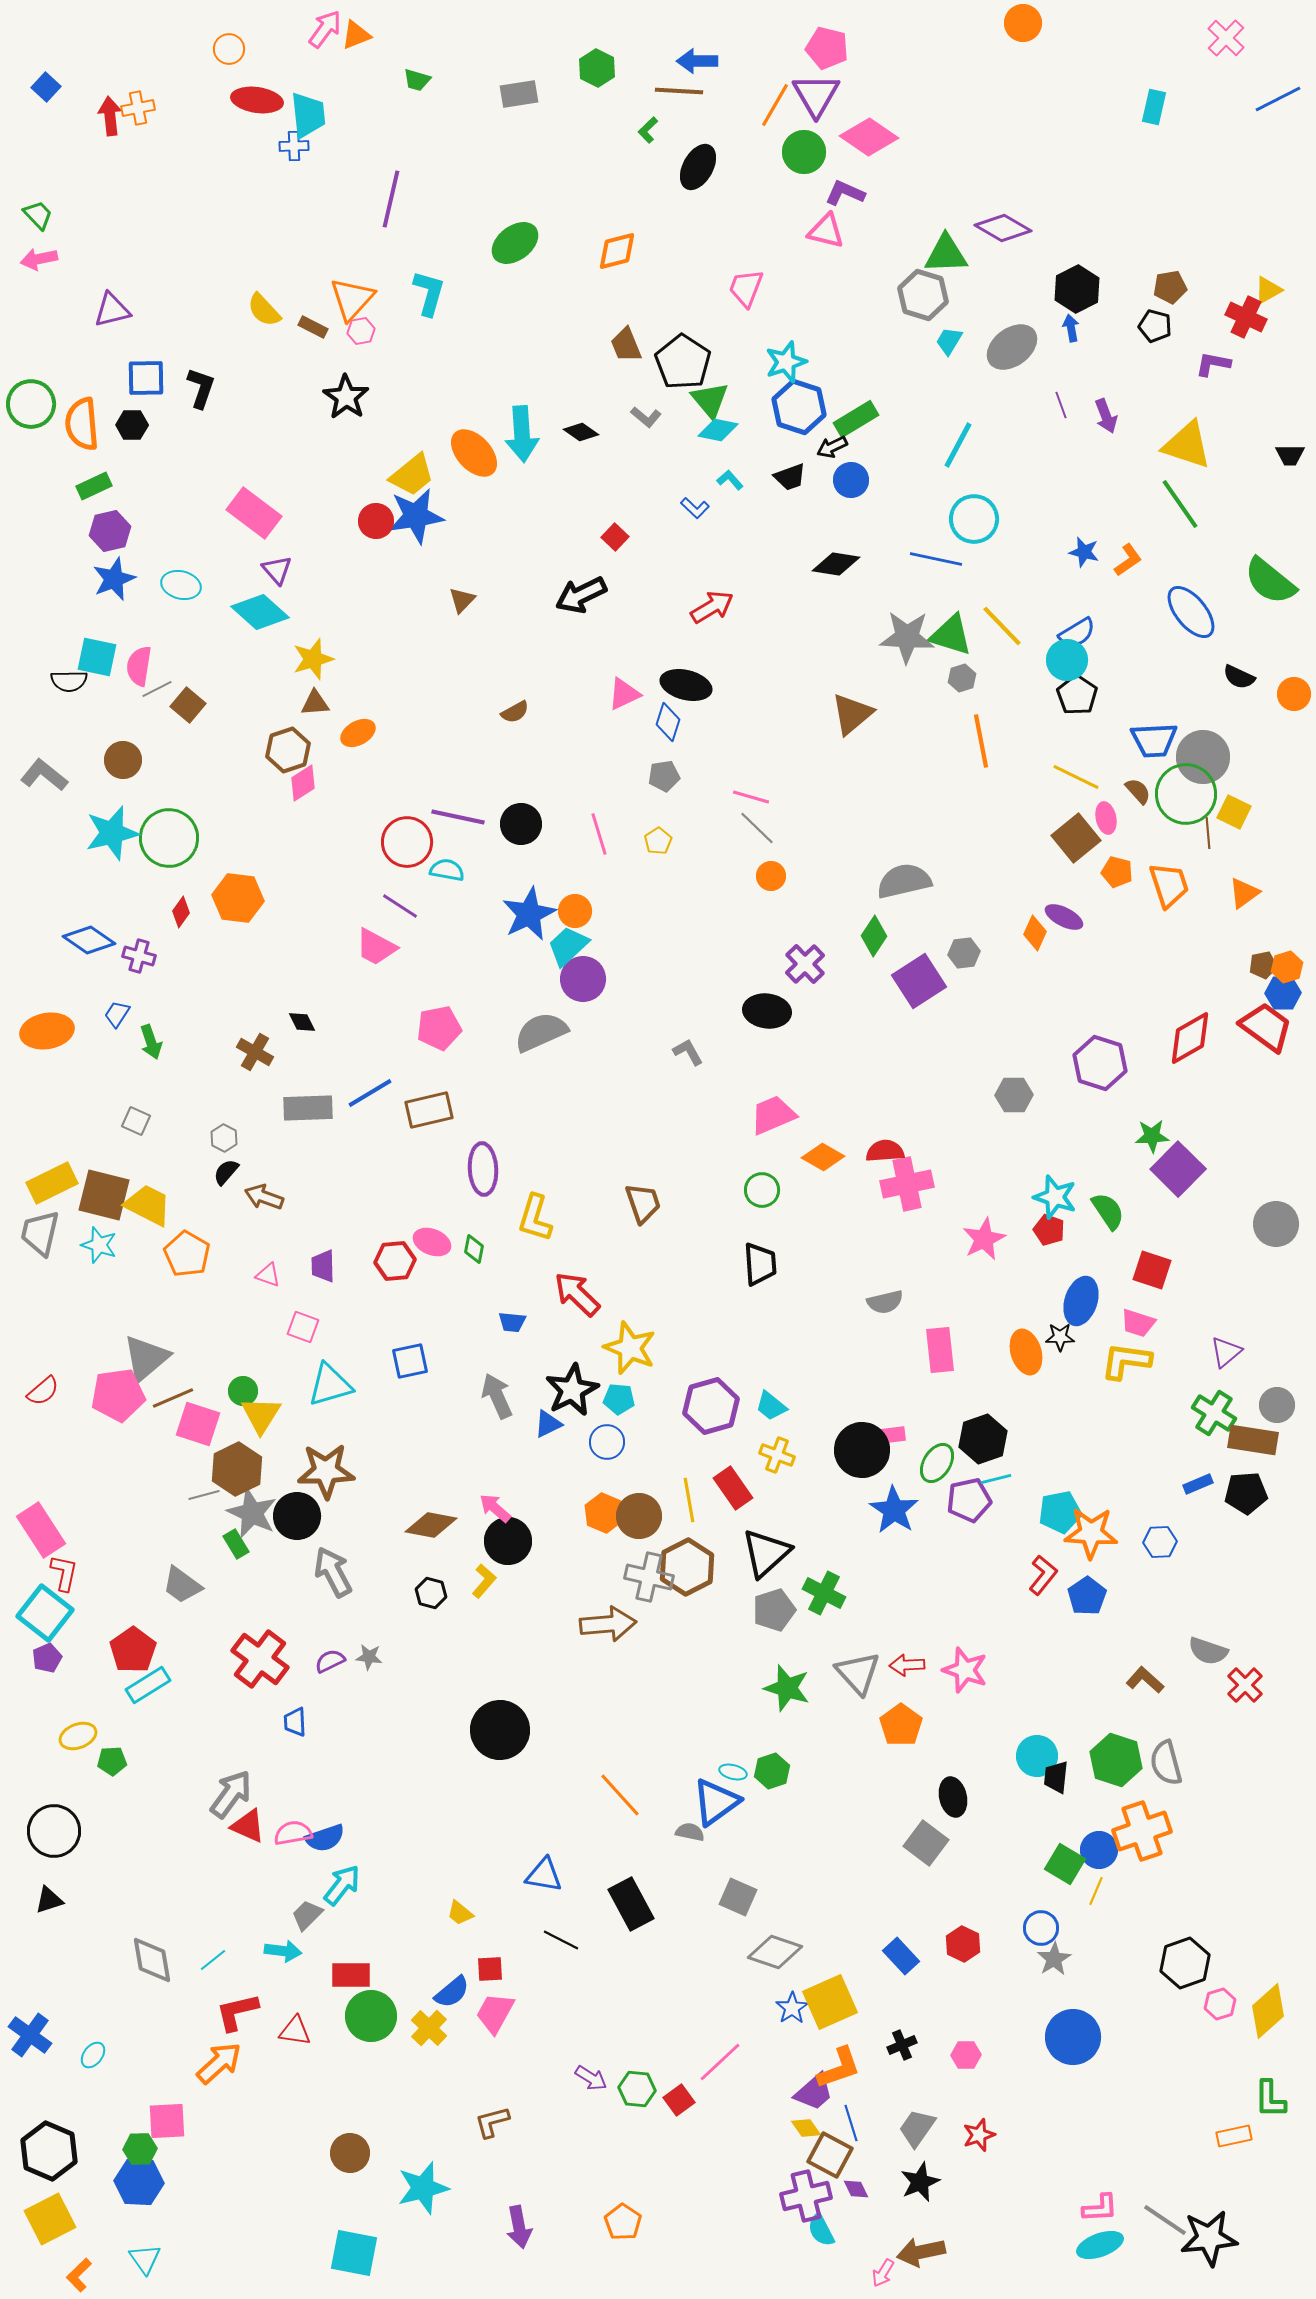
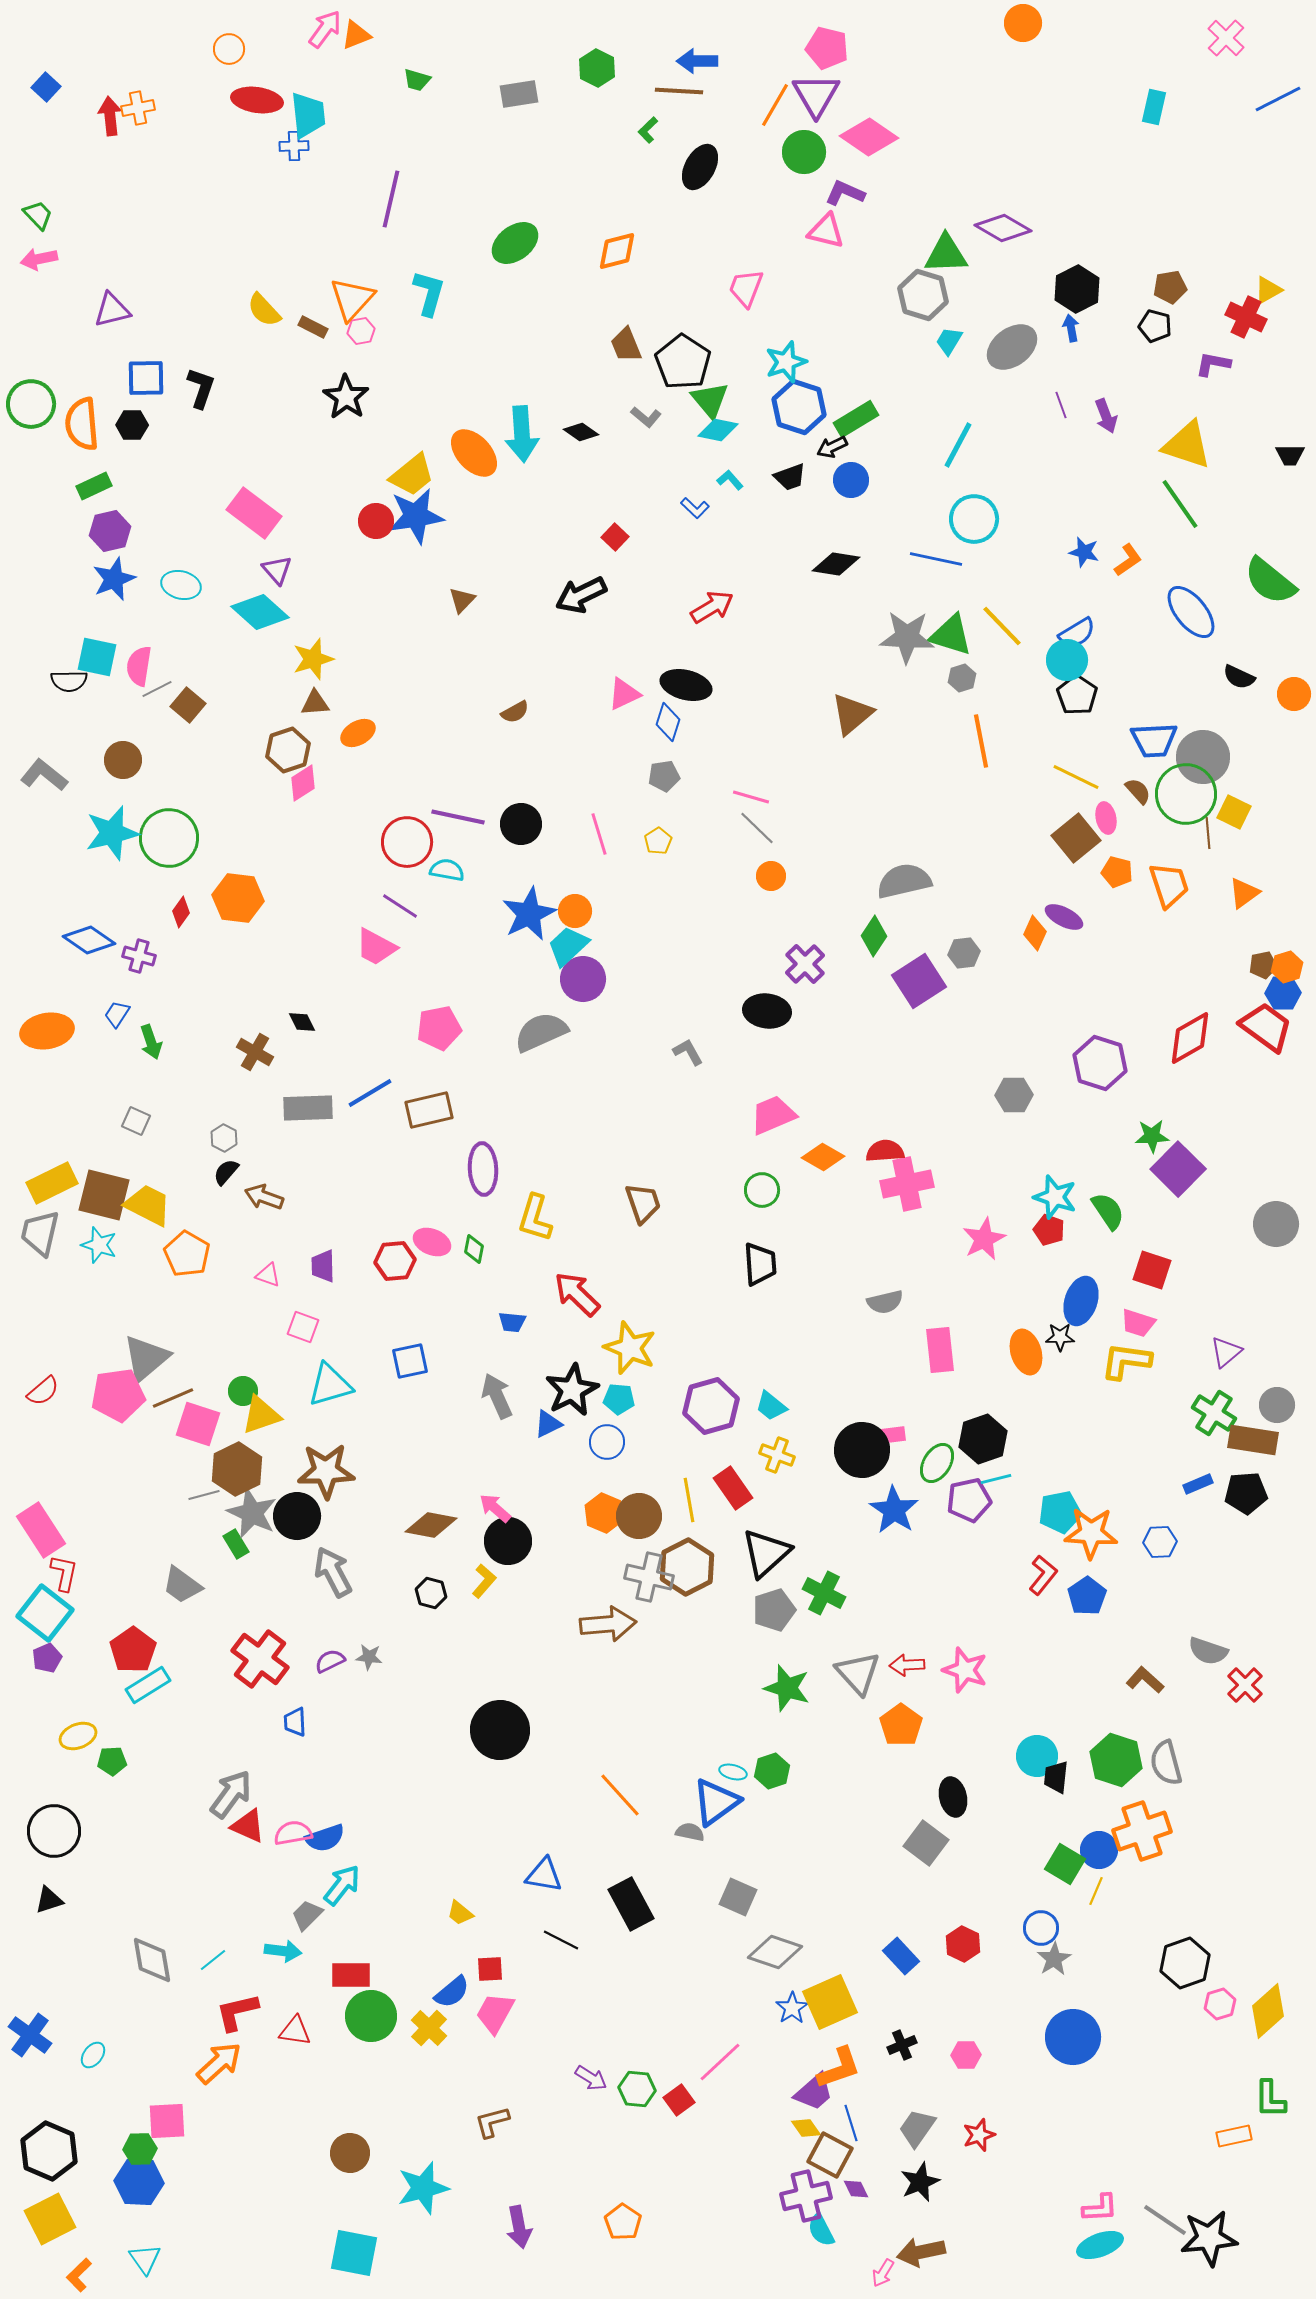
black ellipse at (698, 167): moved 2 px right
yellow triangle at (261, 1415): rotated 39 degrees clockwise
